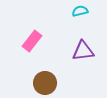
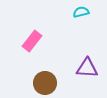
cyan semicircle: moved 1 px right, 1 px down
purple triangle: moved 4 px right, 17 px down; rotated 10 degrees clockwise
